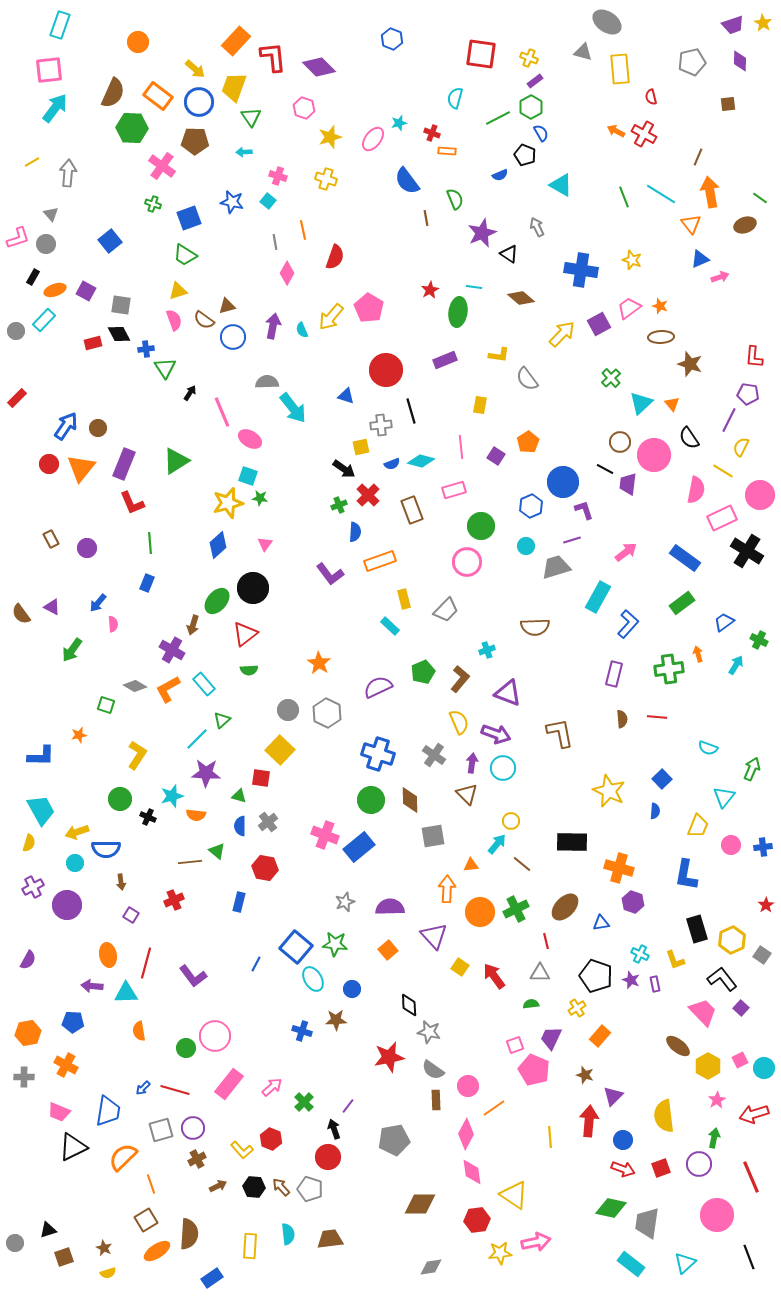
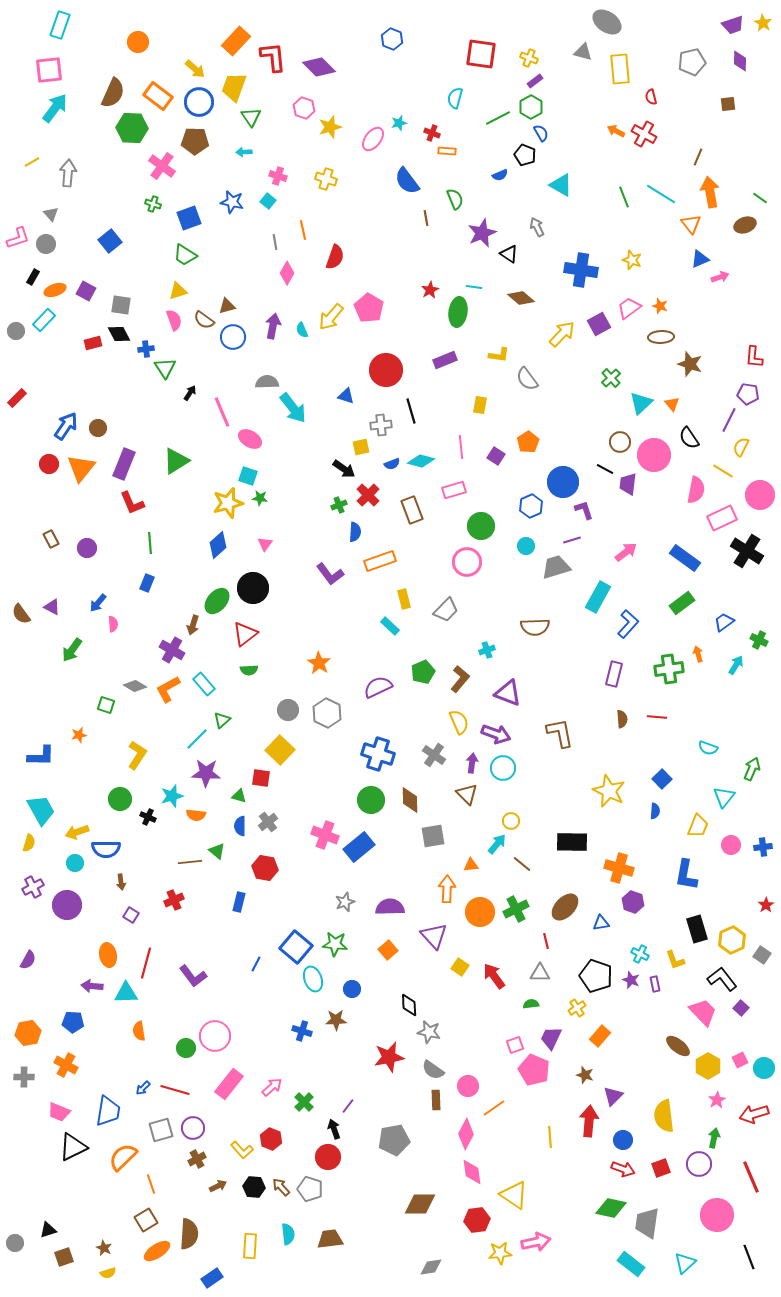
yellow star at (330, 137): moved 10 px up
cyan ellipse at (313, 979): rotated 10 degrees clockwise
